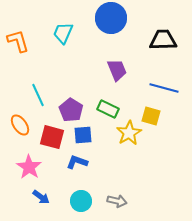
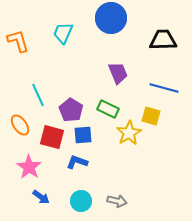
purple trapezoid: moved 1 px right, 3 px down
